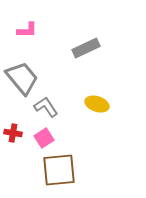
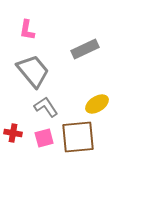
pink L-shape: rotated 100 degrees clockwise
gray rectangle: moved 1 px left, 1 px down
gray trapezoid: moved 11 px right, 7 px up
yellow ellipse: rotated 50 degrees counterclockwise
pink square: rotated 18 degrees clockwise
brown square: moved 19 px right, 33 px up
